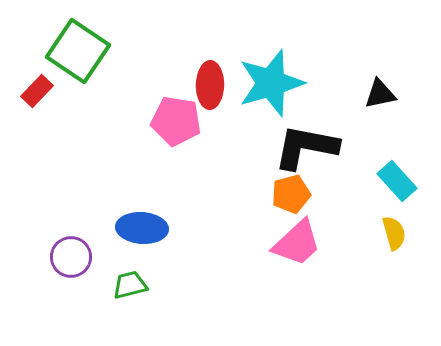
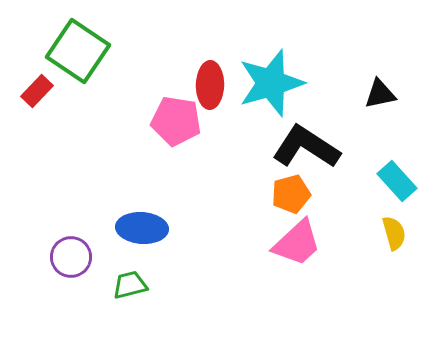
black L-shape: rotated 22 degrees clockwise
